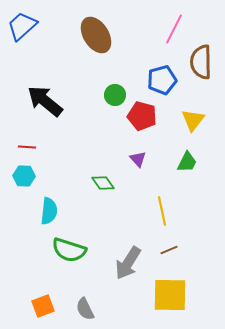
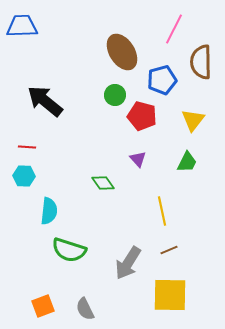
blue trapezoid: rotated 40 degrees clockwise
brown ellipse: moved 26 px right, 17 px down
